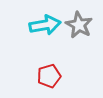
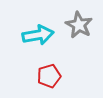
cyan arrow: moved 7 px left, 10 px down
